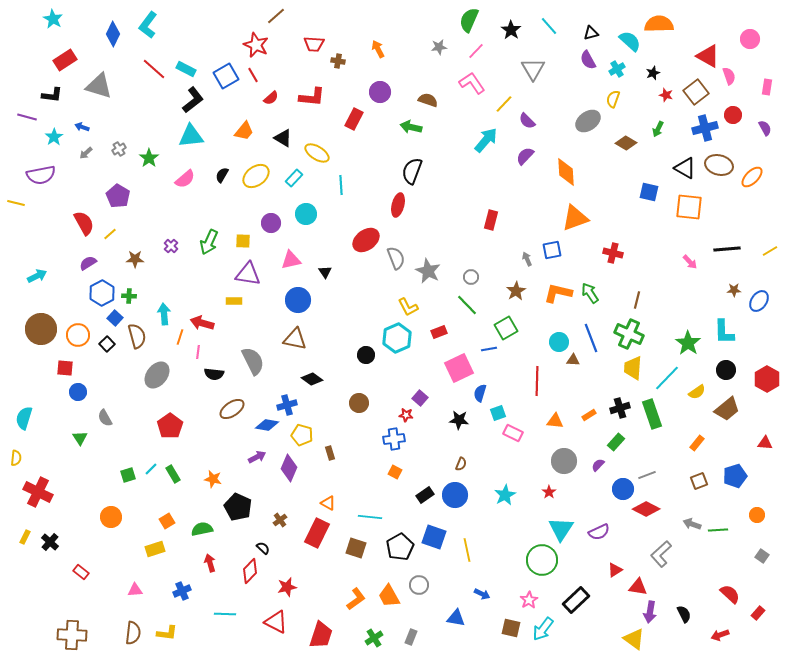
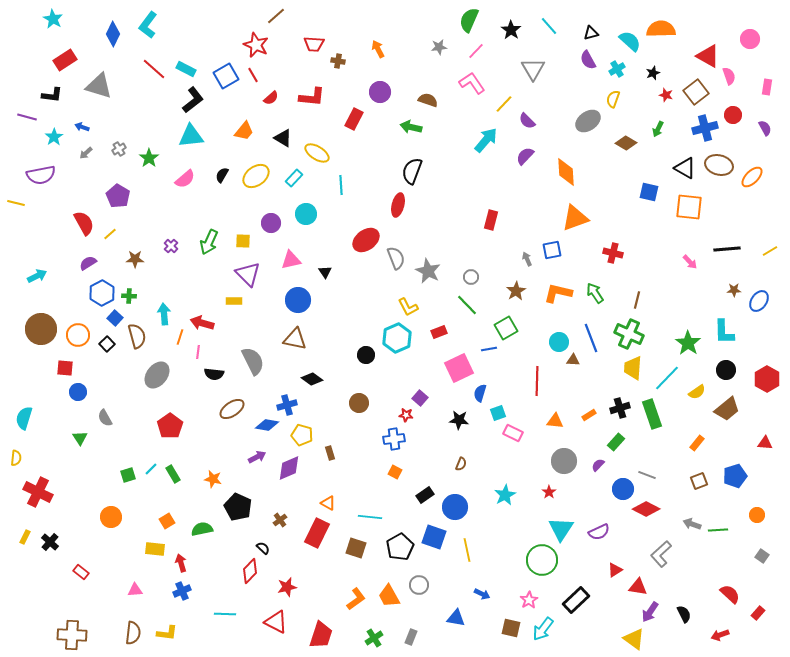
orange semicircle at (659, 24): moved 2 px right, 5 px down
purple triangle at (248, 274): rotated 36 degrees clockwise
green arrow at (590, 293): moved 5 px right
purple diamond at (289, 468): rotated 44 degrees clockwise
gray line at (647, 475): rotated 42 degrees clockwise
blue circle at (455, 495): moved 12 px down
yellow rectangle at (155, 549): rotated 24 degrees clockwise
red arrow at (210, 563): moved 29 px left
purple arrow at (650, 612): rotated 25 degrees clockwise
